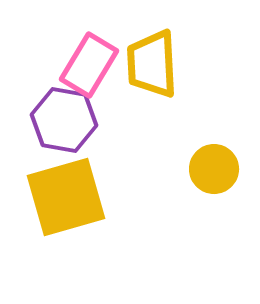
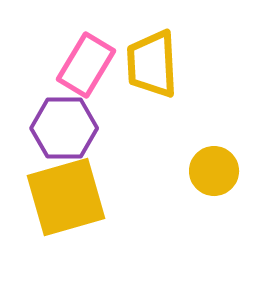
pink rectangle: moved 3 px left
purple hexagon: moved 8 px down; rotated 10 degrees counterclockwise
yellow circle: moved 2 px down
